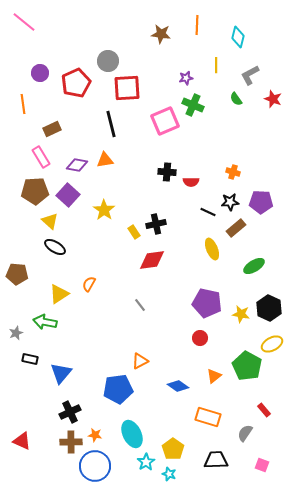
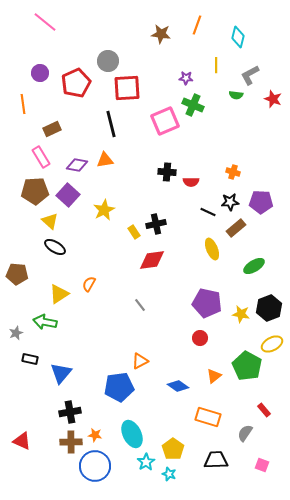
pink line at (24, 22): moved 21 px right
orange line at (197, 25): rotated 18 degrees clockwise
purple star at (186, 78): rotated 16 degrees clockwise
green semicircle at (236, 99): moved 4 px up; rotated 48 degrees counterclockwise
yellow star at (104, 210): rotated 10 degrees clockwise
black hexagon at (269, 308): rotated 15 degrees clockwise
blue pentagon at (118, 389): moved 1 px right, 2 px up
black cross at (70, 412): rotated 15 degrees clockwise
